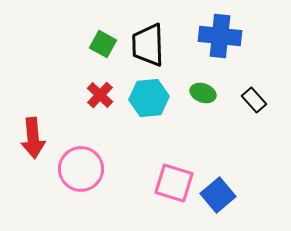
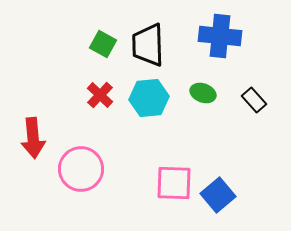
pink square: rotated 15 degrees counterclockwise
